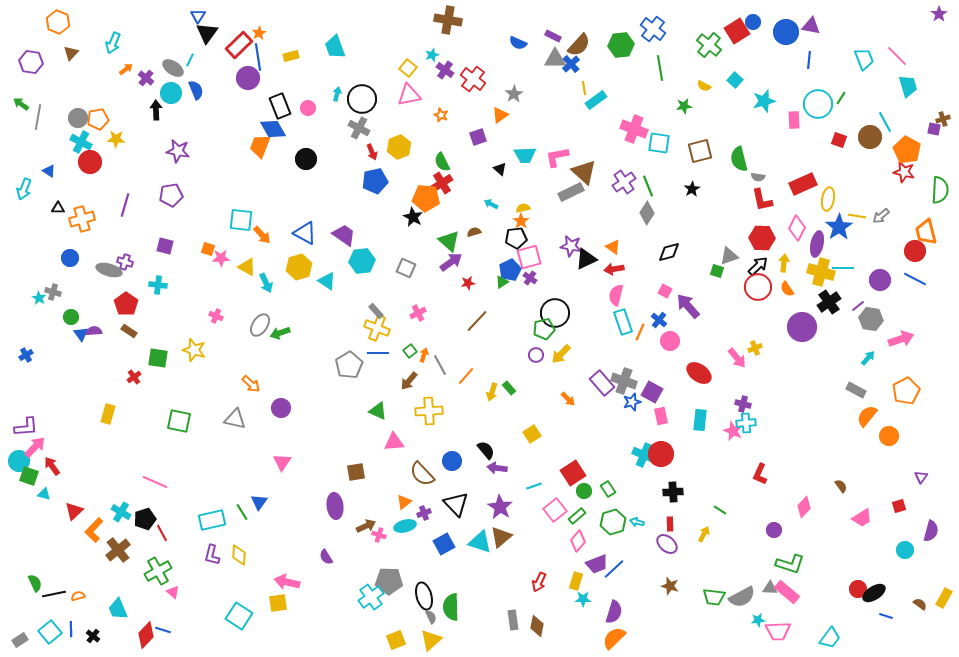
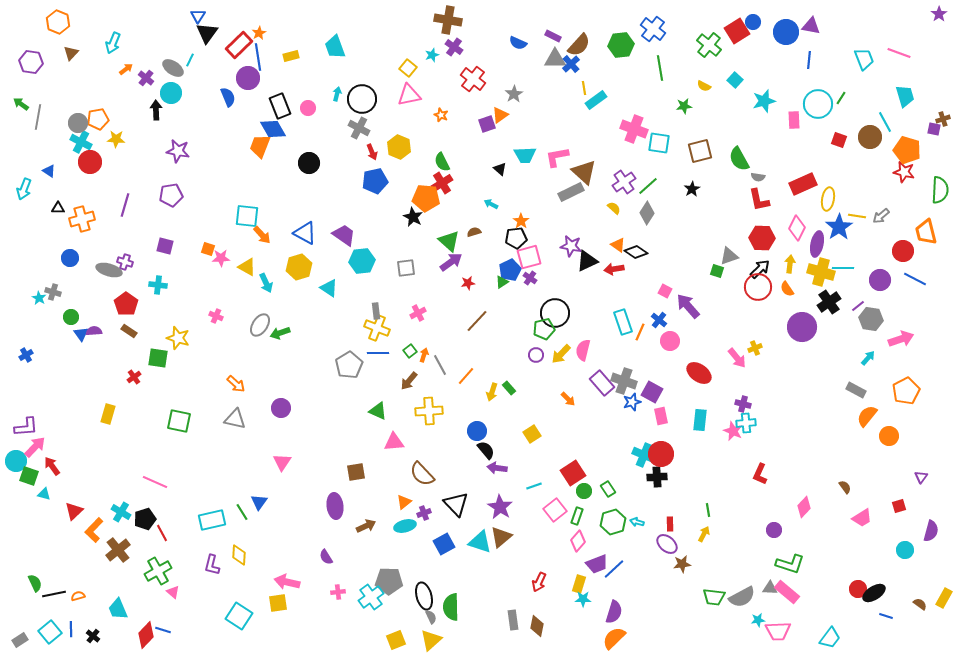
pink line at (897, 56): moved 2 px right, 3 px up; rotated 25 degrees counterclockwise
purple cross at (445, 70): moved 9 px right, 23 px up
cyan trapezoid at (908, 86): moved 3 px left, 10 px down
blue semicircle at (196, 90): moved 32 px right, 7 px down
gray circle at (78, 118): moved 5 px down
purple square at (478, 137): moved 9 px right, 13 px up
yellow hexagon at (399, 147): rotated 15 degrees counterclockwise
orange pentagon at (907, 150): rotated 12 degrees counterclockwise
black circle at (306, 159): moved 3 px right, 4 px down
green semicircle at (739, 159): rotated 15 degrees counterclockwise
green line at (648, 186): rotated 70 degrees clockwise
red L-shape at (762, 200): moved 3 px left
yellow semicircle at (523, 208): moved 91 px right; rotated 56 degrees clockwise
cyan square at (241, 220): moved 6 px right, 4 px up
orange triangle at (613, 247): moved 5 px right, 2 px up
red circle at (915, 251): moved 12 px left
black diamond at (669, 252): moved 33 px left; rotated 50 degrees clockwise
black triangle at (586, 259): moved 1 px right, 2 px down
yellow arrow at (784, 263): moved 6 px right, 1 px down
black arrow at (758, 266): moved 2 px right, 3 px down
gray square at (406, 268): rotated 30 degrees counterclockwise
cyan triangle at (327, 281): moved 2 px right, 7 px down
pink semicircle at (616, 295): moved 33 px left, 55 px down
gray rectangle at (376, 311): rotated 35 degrees clockwise
yellow star at (194, 350): moved 16 px left, 12 px up
orange arrow at (251, 384): moved 15 px left
cyan circle at (19, 461): moved 3 px left
blue circle at (452, 461): moved 25 px right, 30 px up
brown semicircle at (841, 486): moved 4 px right, 1 px down
black cross at (673, 492): moved 16 px left, 15 px up
green line at (720, 510): moved 12 px left; rotated 48 degrees clockwise
green rectangle at (577, 516): rotated 30 degrees counterclockwise
pink cross at (379, 535): moved 41 px left, 57 px down; rotated 24 degrees counterclockwise
purple L-shape at (212, 555): moved 10 px down
yellow rectangle at (576, 581): moved 3 px right, 3 px down
brown star at (670, 586): moved 12 px right, 22 px up; rotated 24 degrees counterclockwise
